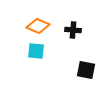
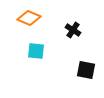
orange diamond: moved 9 px left, 8 px up
black cross: rotated 28 degrees clockwise
